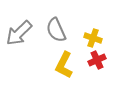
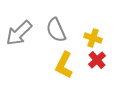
red cross: rotated 18 degrees counterclockwise
